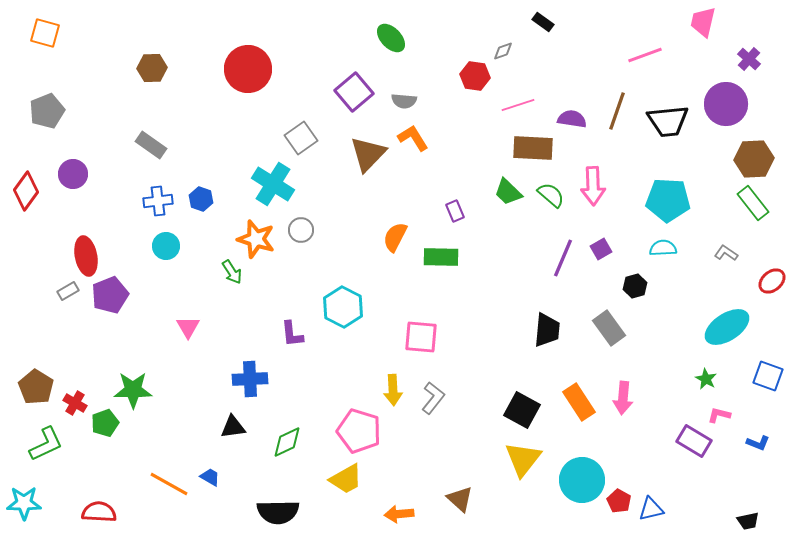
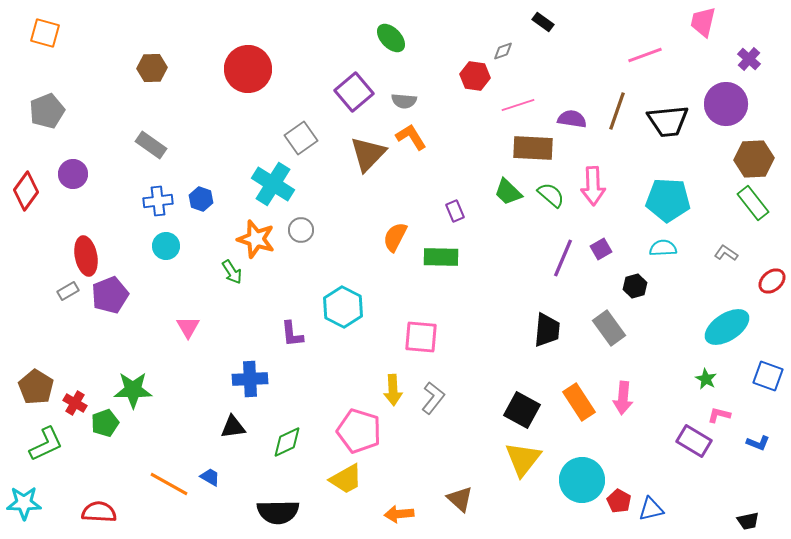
orange L-shape at (413, 138): moved 2 px left, 1 px up
